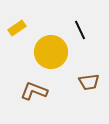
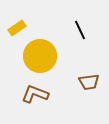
yellow circle: moved 11 px left, 4 px down
brown L-shape: moved 1 px right, 3 px down
